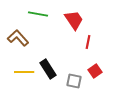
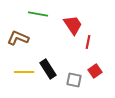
red trapezoid: moved 1 px left, 5 px down
brown L-shape: rotated 25 degrees counterclockwise
gray square: moved 1 px up
